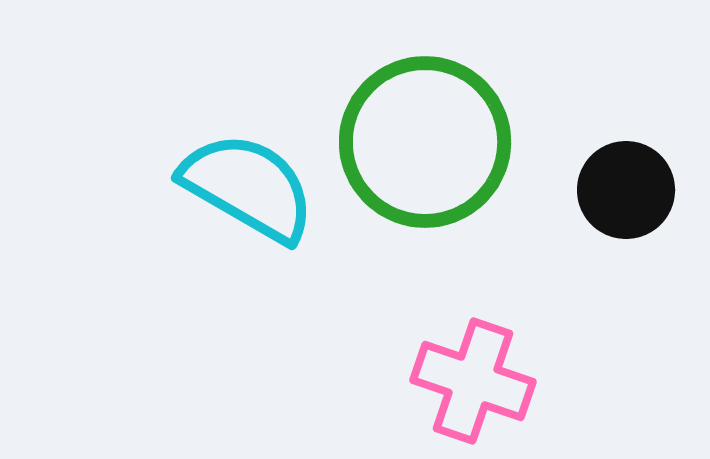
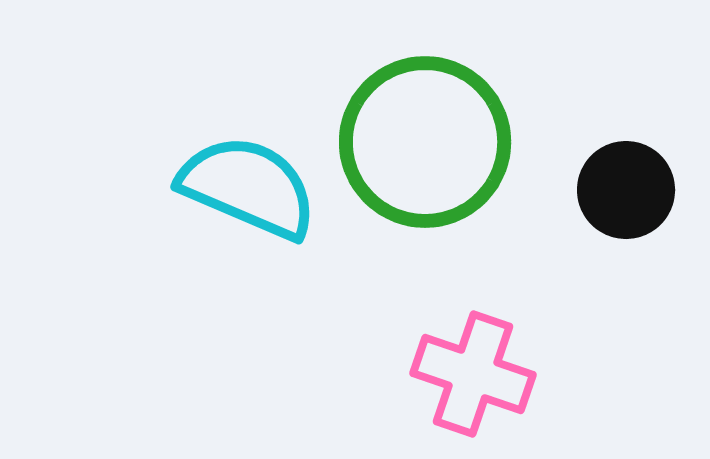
cyan semicircle: rotated 7 degrees counterclockwise
pink cross: moved 7 px up
